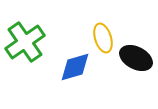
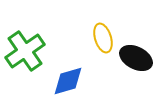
green cross: moved 9 px down
blue diamond: moved 7 px left, 14 px down
